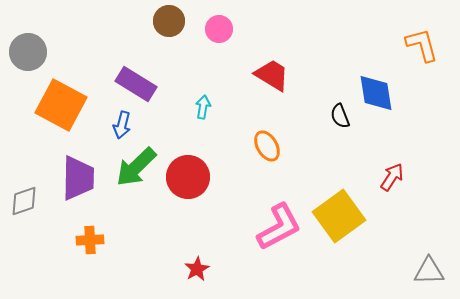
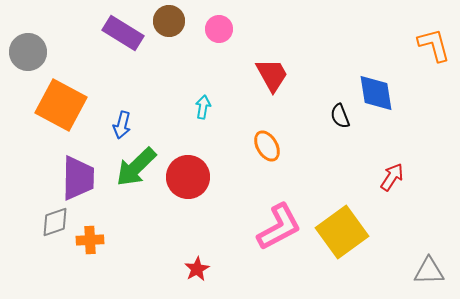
orange L-shape: moved 12 px right
red trapezoid: rotated 30 degrees clockwise
purple rectangle: moved 13 px left, 51 px up
gray diamond: moved 31 px right, 21 px down
yellow square: moved 3 px right, 16 px down
